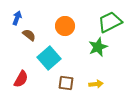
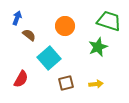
green trapezoid: moved 1 px left, 1 px up; rotated 45 degrees clockwise
brown square: rotated 21 degrees counterclockwise
